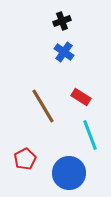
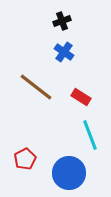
brown line: moved 7 px left, 19 px up; rotated 21 degrees counterclockwise
